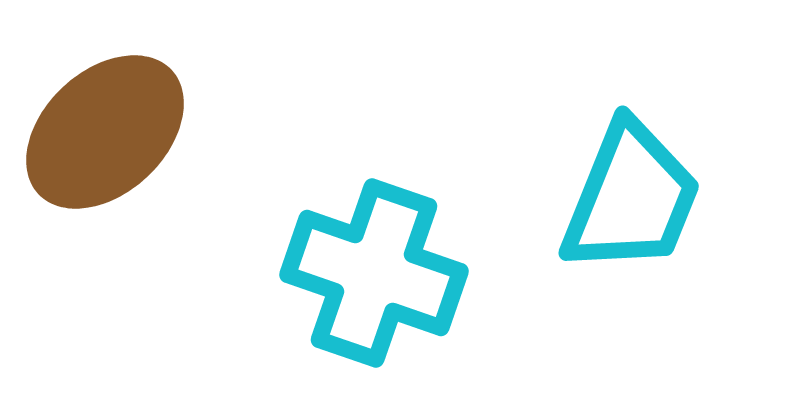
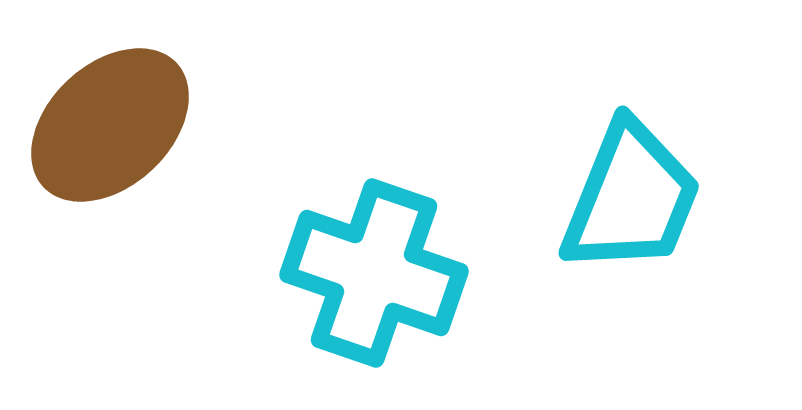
brown ellipse: moved 5 px right, 7 px up
